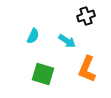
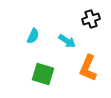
black cross: moved 5 px right, 3 px down
orange L-shape: moved 1 px right, 1 px up
